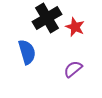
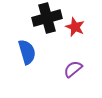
black cross: rotated 16 degrees clockwise
